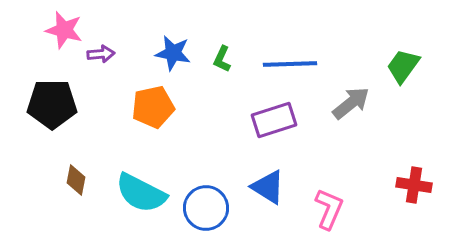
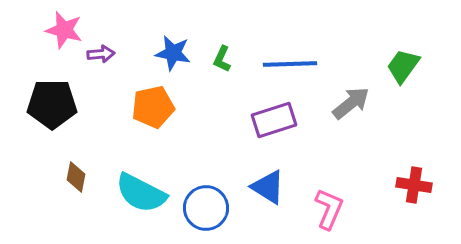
brown diamond: moved 3 px up
